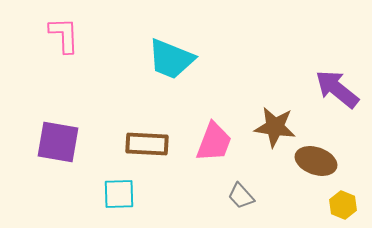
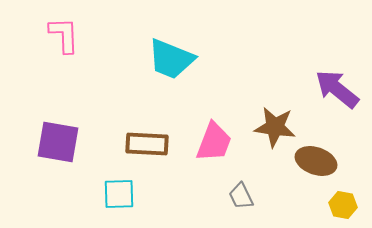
gray trapezoid: rotated 16 degrees clockwise
yellow hexagon: rotated 12 degrees counterclockwise
